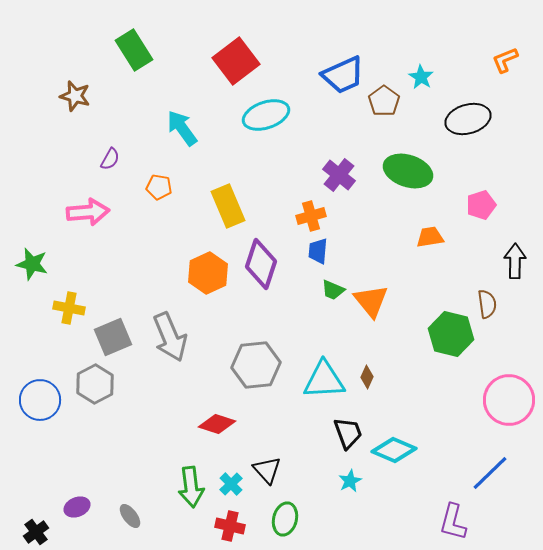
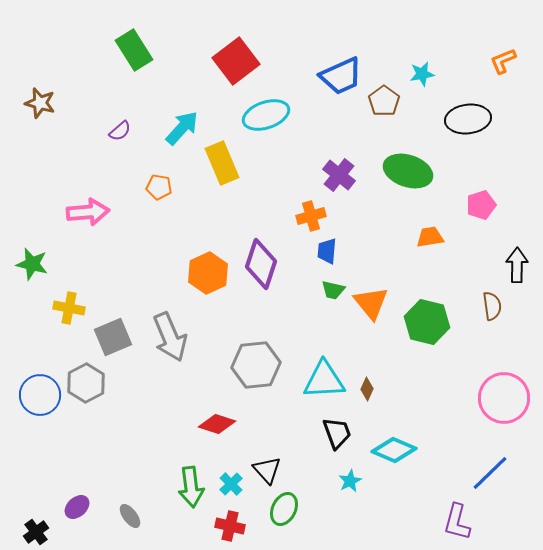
orange L-shape at (505, 60): moved 2 px left, 1 px down
blue trapezoid at (343, 75): moved 2 px left, 1 px down
cyan star at (421, 77): moved 1 px right, 3 px up; rotated 30 degrees clockwise
brown star at (75, 96): moved 35 px left, 7 px down
black ellipse at (468, 119): rotated 9 degrees clockwise
cyan arrow at (182, 128): rotated 78 degrees clockwise
purple semicircle at (110, 159): moved 10 px right, 28 px up; rotated 20 degrees clockwise
yellow rectangle at (228, 206): moved 6 px left, 43 px up
blue trapezoid at (318, 251): moved 9 px right
black arrow at (515, 261): moved 2 px right, 4 px down
green trapezoid at (333, 290): rotated 10 degrees counterclockwise
orange triangle at (371, 301): moved 2 px down
brown semicircle at (487, 304): moved 5 px right, 2 px down
green hexagon at (451, 334): moved 24 px left, 12 px up
brown diamond at (367, 377): moved 12 px down
gray hexagon at (95, 384): moved 9 px left, 1 px up
blue circle at (40, 400): moved 5 px up
pink circle at (509, 400): moved 5 px left, 2 px up
black trapezoid at (348, 433): moved 11 px left
purple ellipse at (77, 507): rotated 20 degrees counterclockwise
green ellipse at (285, 519): moved 1 px left, 10 px up; rotated 12 degrees clockwise
purple L-shape at (453, 522): moved 4 px right
